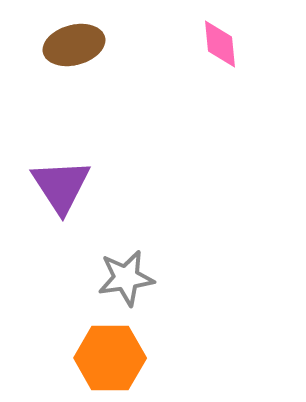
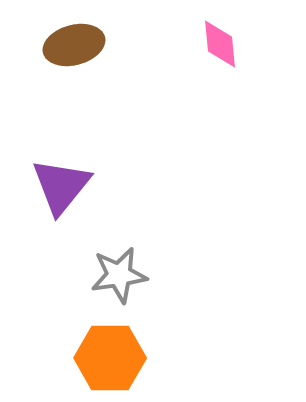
purple triangle: rotated 12 degrees clockwise
gray star: moved 7 px left, 3 px up
